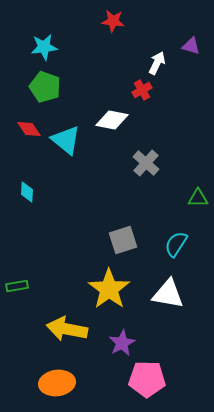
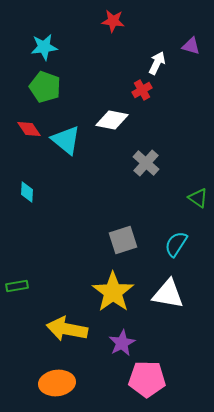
green triangle: rotated 35 degrees clockwise
yellow star: moved 4 px right, 3 px down
